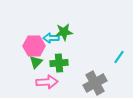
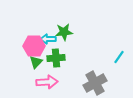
cyan arrow: moved 3 px left, 1 px down
green cross: moved 3 px left, 5 px up
